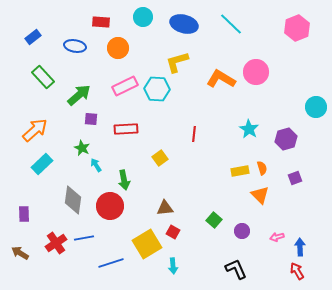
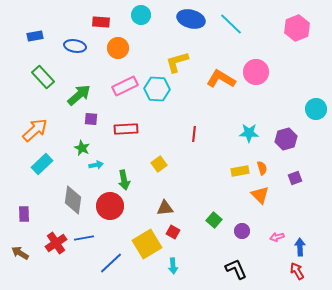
cyan circle at (143, 17): moved 2 px left, 2 px up
blue ellipse at (184, 24): moved 7 px right, 5 px up
blue rectangle at (33, 37): moved 2 px right, 1 px up; rotated 28 degrees clockwise
cyan circle at (316, 107): moved 2 px down
cyan star at (249, 129): moved 4 px down; rotated 30 degrees counterclockwise
yellow square at (160, 158): moved 1 px left, 6 px down
cyan arrow at (96, 165): rotated 112 degrees clockwise
blue line at (111, 263): rotated 25 degrees counterclockwise
